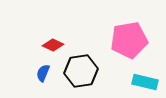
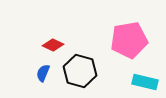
black hexagon: moved 1 px left; rotated 24 degrees clockwise
